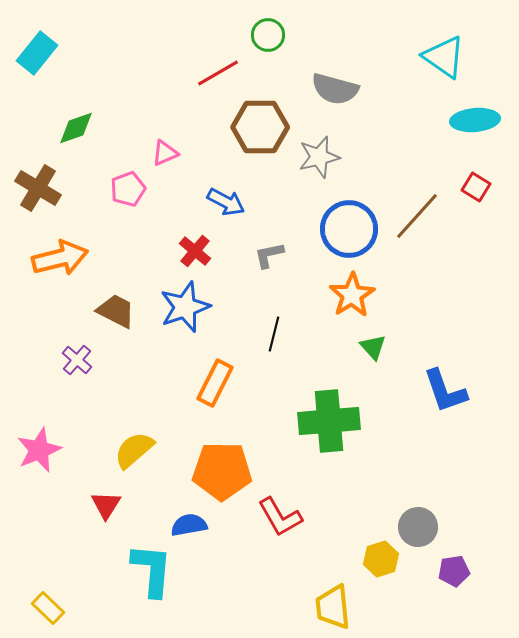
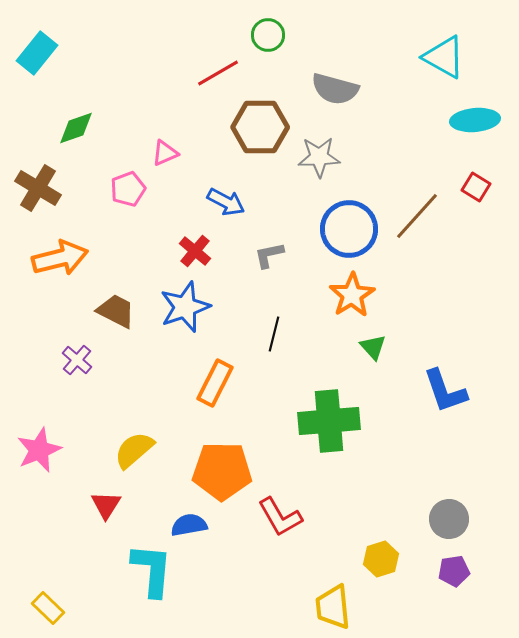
cyan triangle: rotated 6 degrees counterclockwise
gray star: rotated 12 degrees clockwise
gray circle: moved 31 px right, 8 px up
